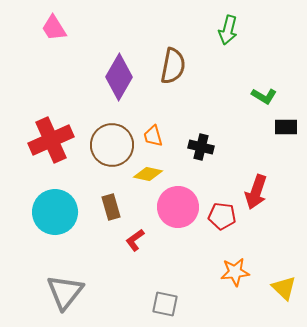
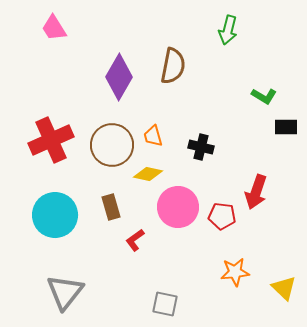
cyan circle: moved 3 px down
